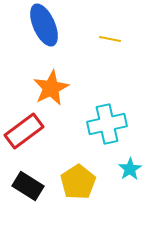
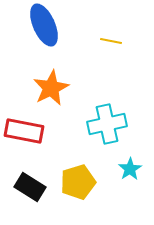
yellow line: moved 1 px right, 2 px down
red rectangle: rotated 48 degrees clockwise
yellow pentagon: rotated 16 degrees clockwise
black rectangle: moved 2 px right, 1 px down
